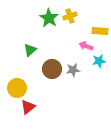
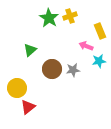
yellow rectangle: rotated 63 degrees clockwise
